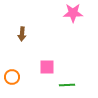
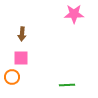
pink star: moved 1 px right, 1 px down
pink square: moved 26 px left, 9 px up
